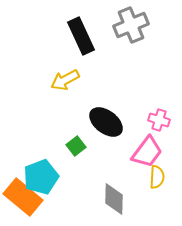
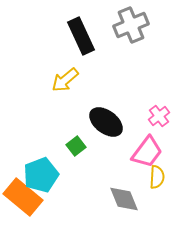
yellow arrow: rotated 12 degrees counterclockwise
pink cross: moved 4 px up; rotated 35 degrees clockwise
cyan pentagon: moved 2 px up
gray diamond: moved 10 px right; rotated 24 degrees counterclockwise
